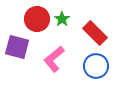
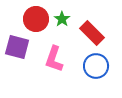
red circle: moved 1 px left
red rectangle: moved 3 px left
pink L-shape: rotated 32 degrees counterclockwise
